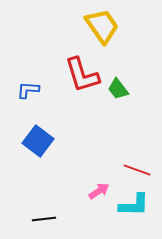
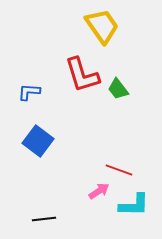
blue L-shape: moved 1 px right, 2 px down
red line: moved 18 px left
